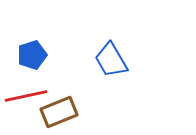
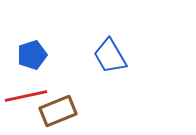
blue trapezoid: moved 1 px left, 4 px up
brown rectangle: moved 1 px left, 1 px up
